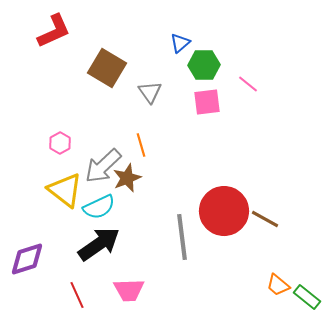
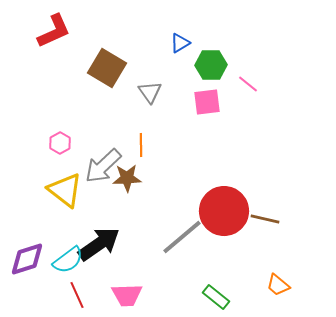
blue triangle: rotated 10 degrees clockwise
green hexagon: moved 7 px right
orange line: rotated 15 degrees clockwise
brown star: rotated 20 degrees clockwise
cyan semicircle: moved 31 px left, 53 px down; rotated 12 degrees counterclockwise
brown line: rotated 16 degrees counterclockwise
gray line: rotated 57 degrees clockwise
pink trapezoid: moved 2 px left, 5 px down
green rectangle: moved 91 px left
